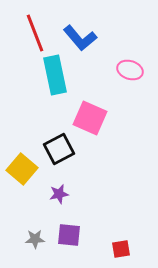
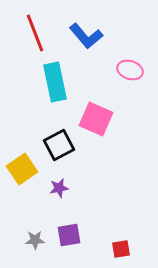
blue L-shape: moved 6 px right, 2 px up
cyan rectangle: moved 7 px down
pink square: moved 6 px right, 1 px down
black square: moved 4 px up
yellow square: rotated 16 degrees clockwise
purple star: moved 6 px up
purple square: rotated 15 degrees counterclockwise
gray star: moved 1 px down
